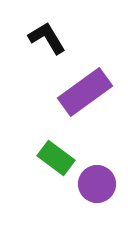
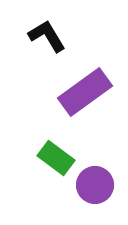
black L-shape: moved 2 px up
purple circle: moved 2 px left, 1 px down
